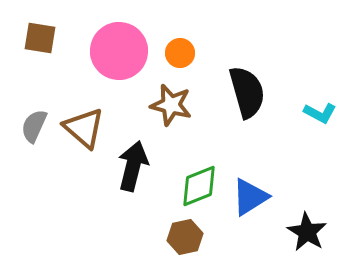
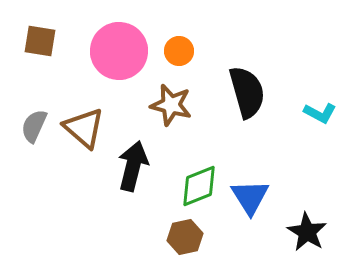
brown square: moved 3 px down
orange circle: moved 1 px left, 2 px up
blue triangle: rotated 30 degrees counterclockwise
